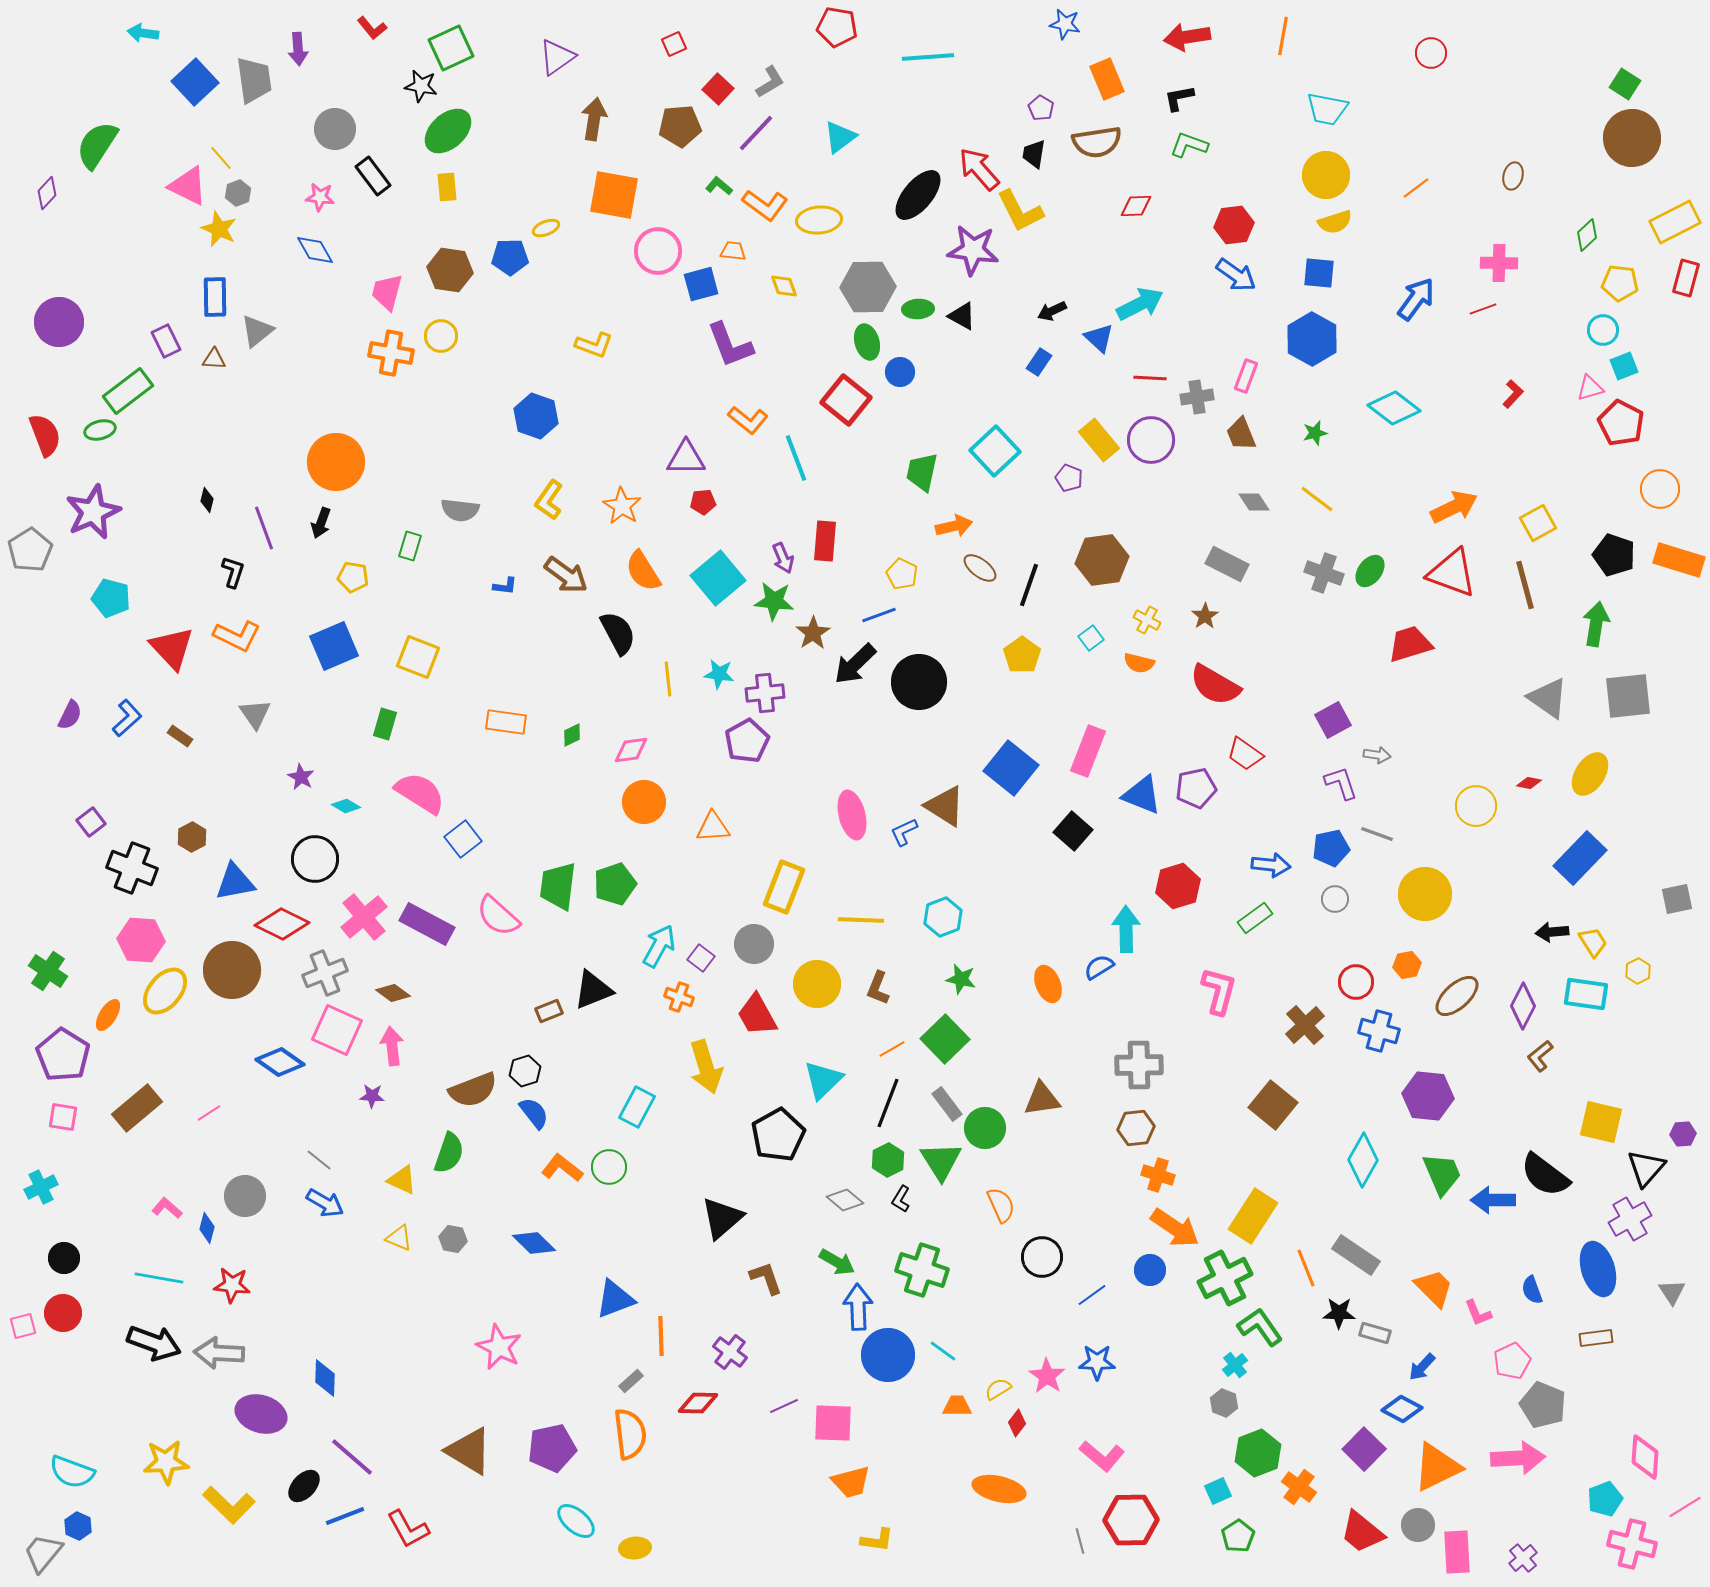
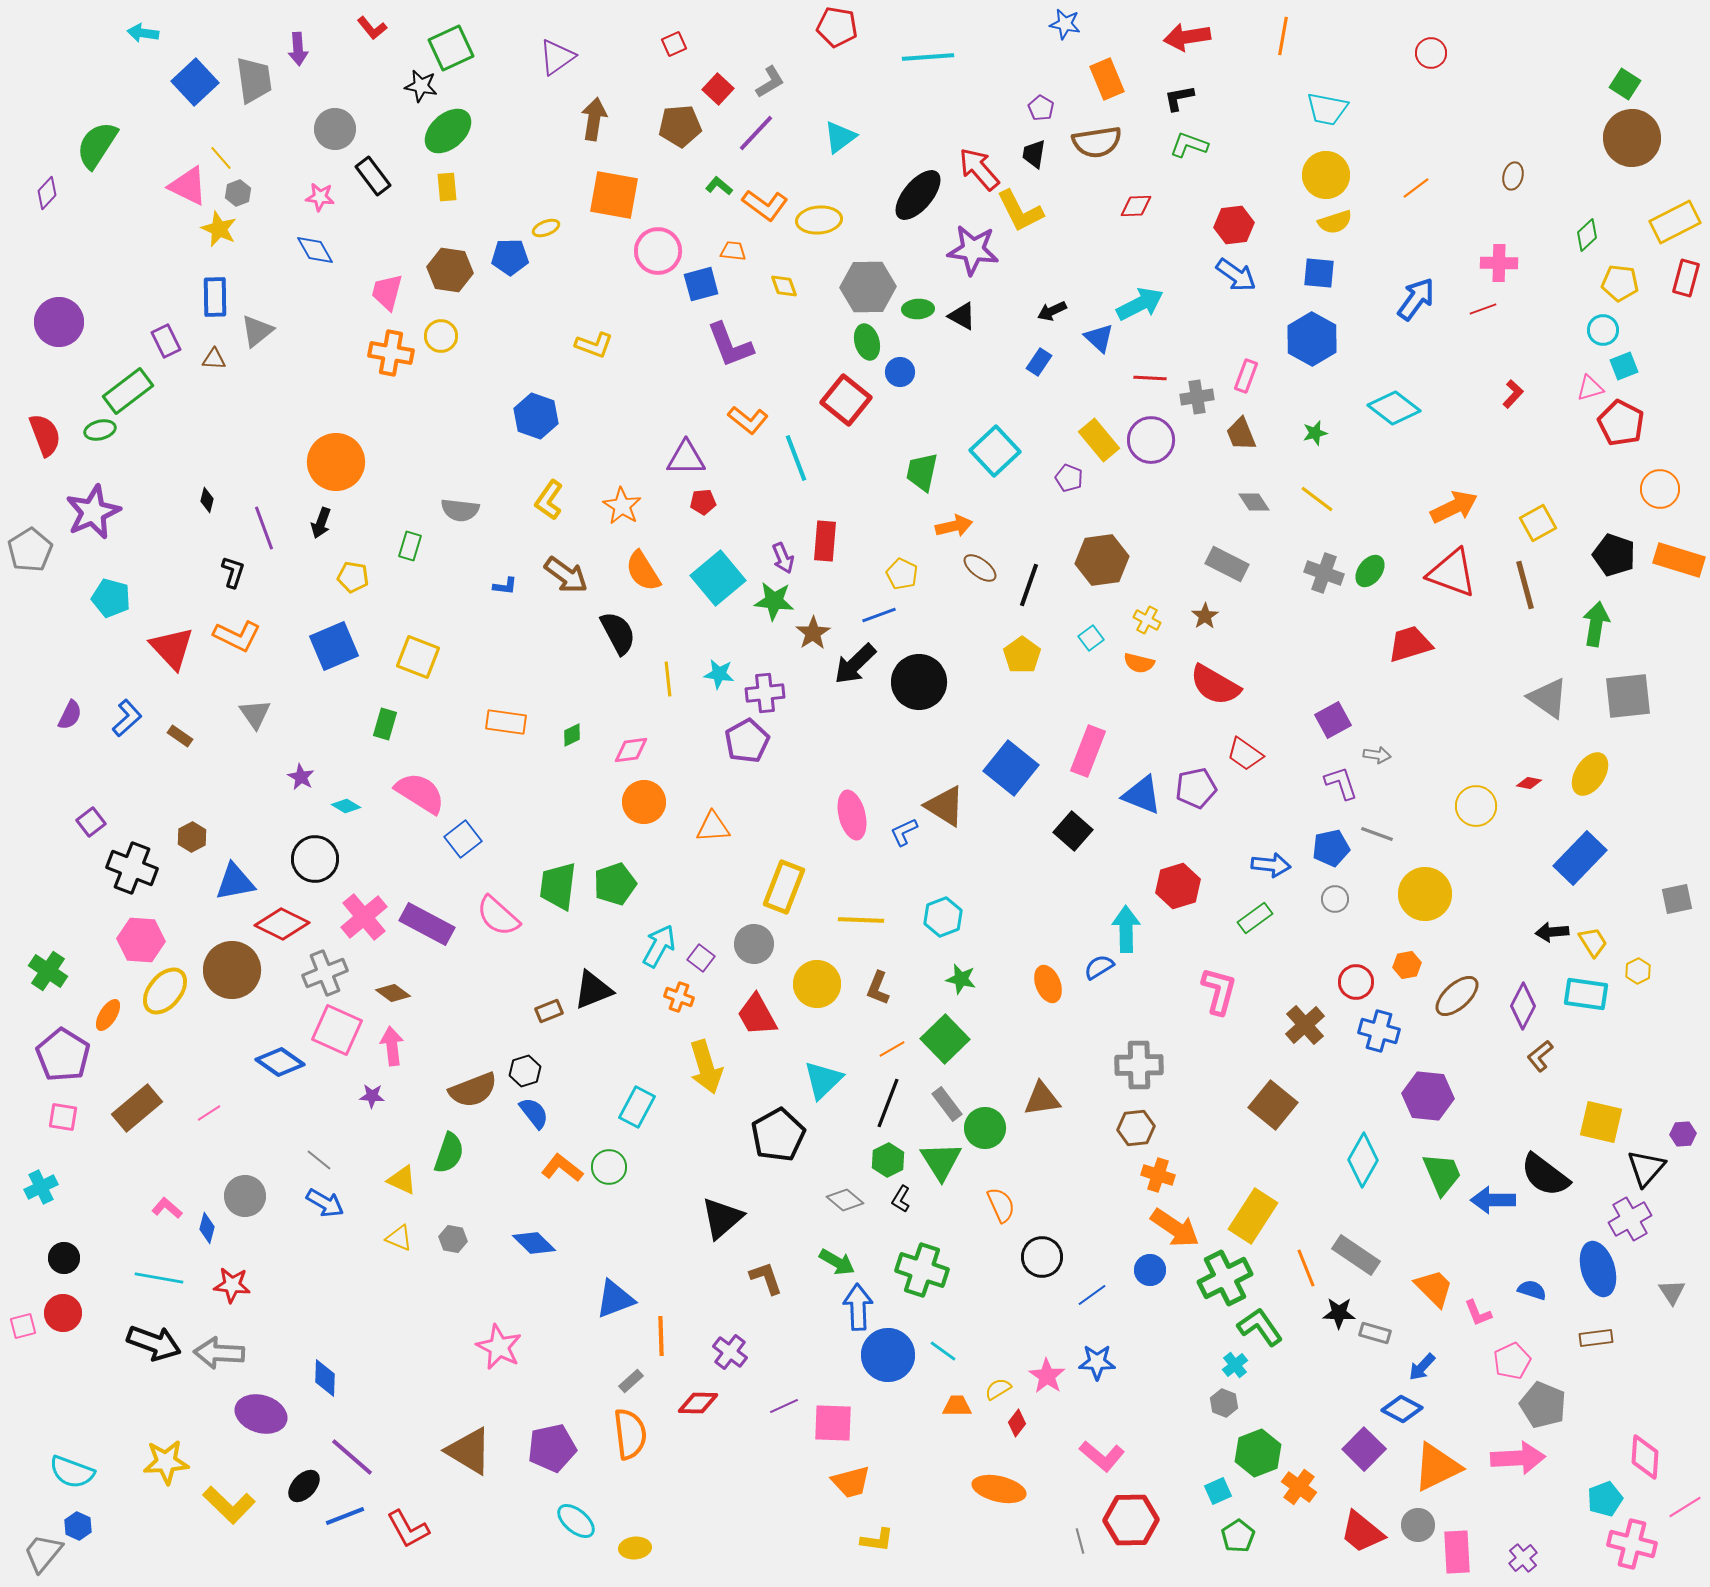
blue semicircle at (1532, 1290): rotated 128 degrees clockwise
